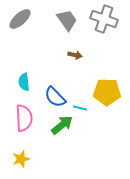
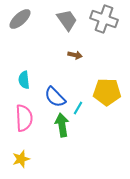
cyan semicircle: moved 2 px up
cyan line: moved 2 px left; rotated 72 degrees counterclockwise
green arrow: rotated 60 degrees counterclockwise
